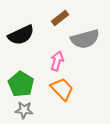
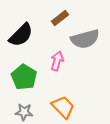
black semicircle: rotated 20 degrees counterclockwise
green pentagon: moved 3 px right, 7 px up
orange trapezoid: moved 1 px right, 18 px down
gray star: moved 2 px down
